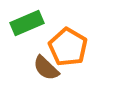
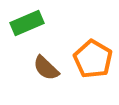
orange pentagon: moved 25 px right, 12 px down
